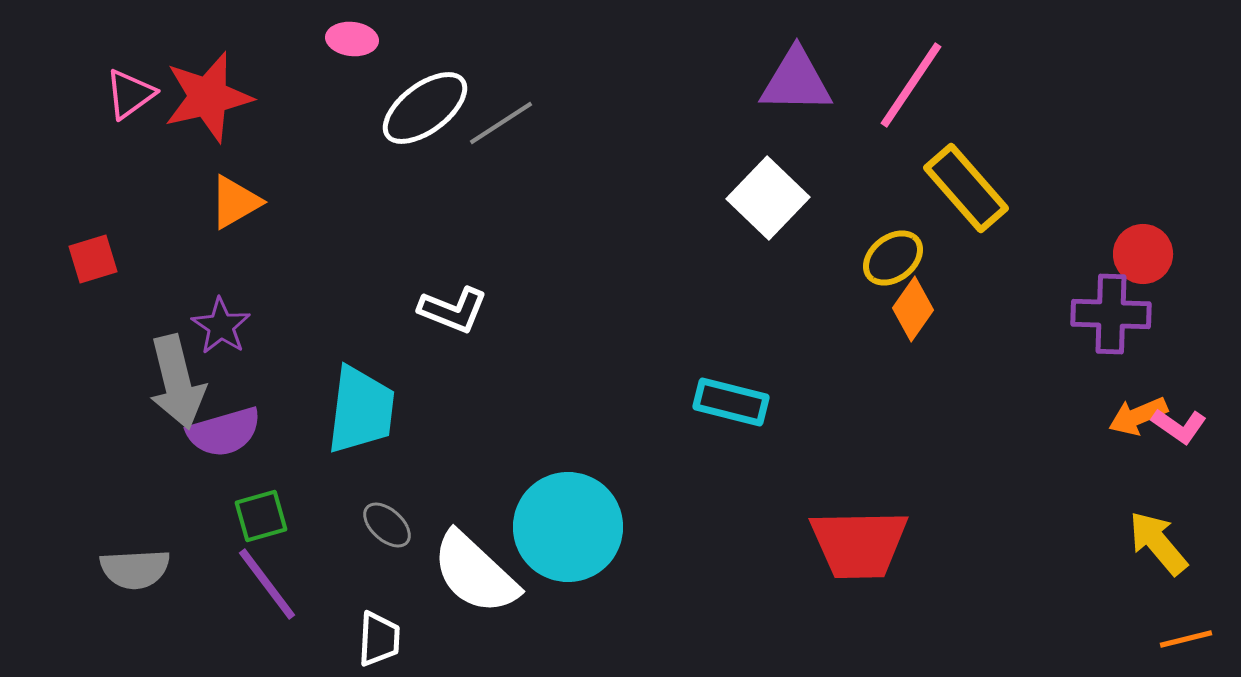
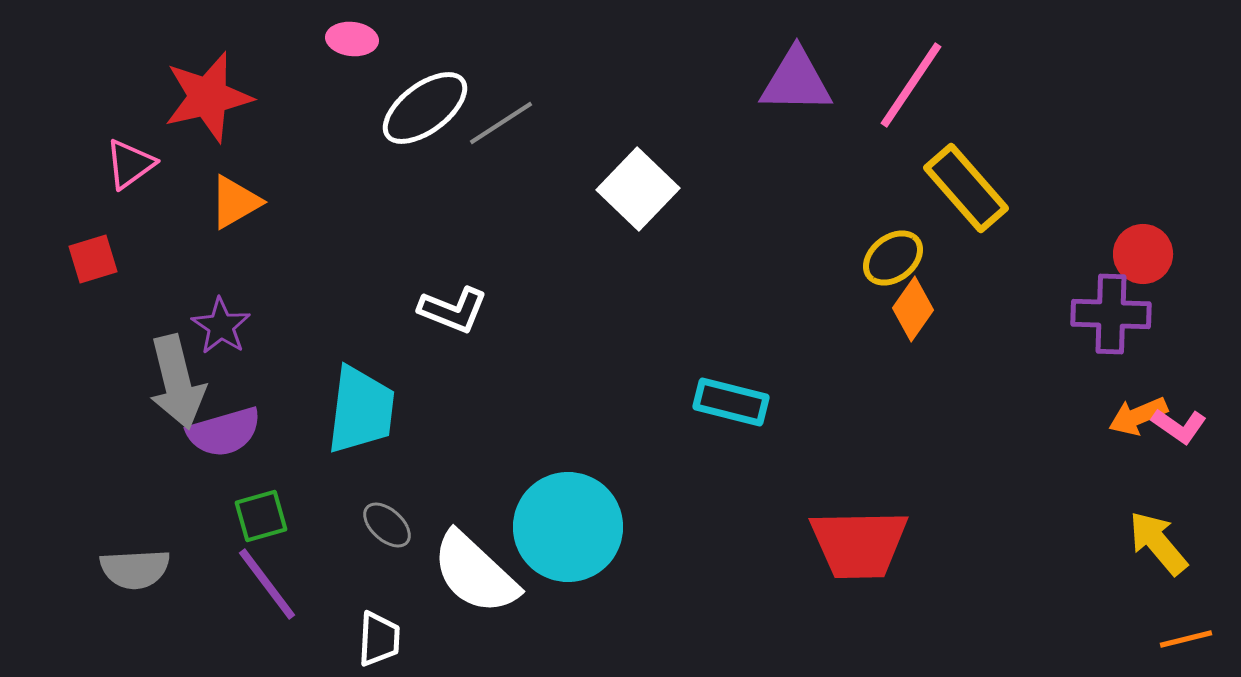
pink triangle: moved 70 px down
white square: moved 130 px left, 9 px up
